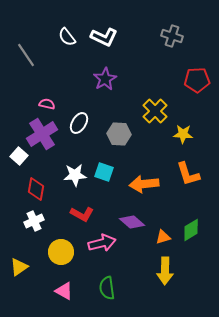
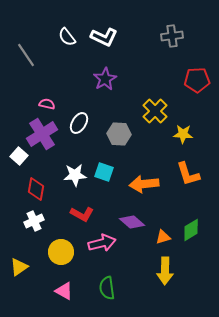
gray cross: rotated 25 degrees counterclockwise
